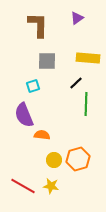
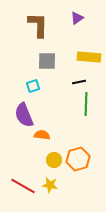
yellow rectangle: moved 1 px right, 1 px up
black line: moved 3 px right, 1 px up; rotated 32 degrees clockwise
yellow star: moved 1 px left, 1 px up
